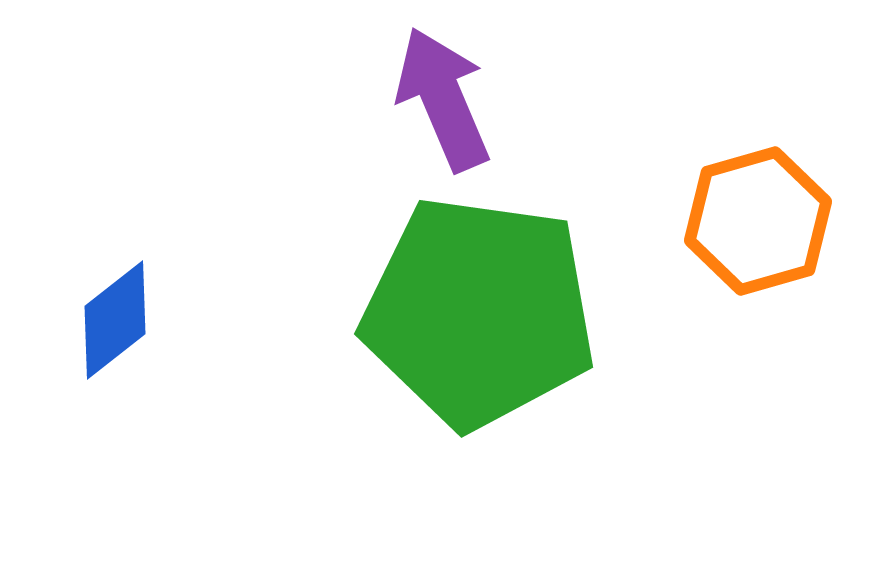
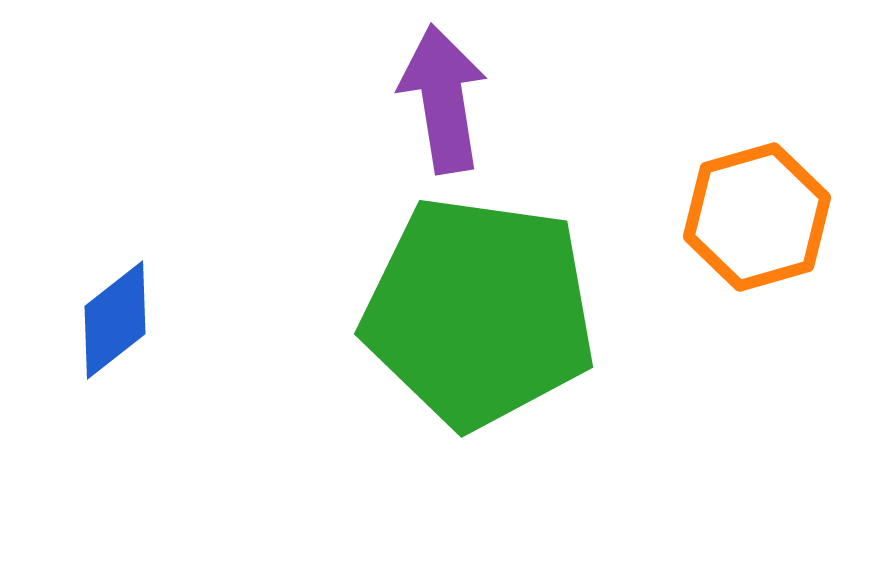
purple arrow: rotated 14 degrees clockwise
orange hexagon: moved 1 px left, 4 px up
